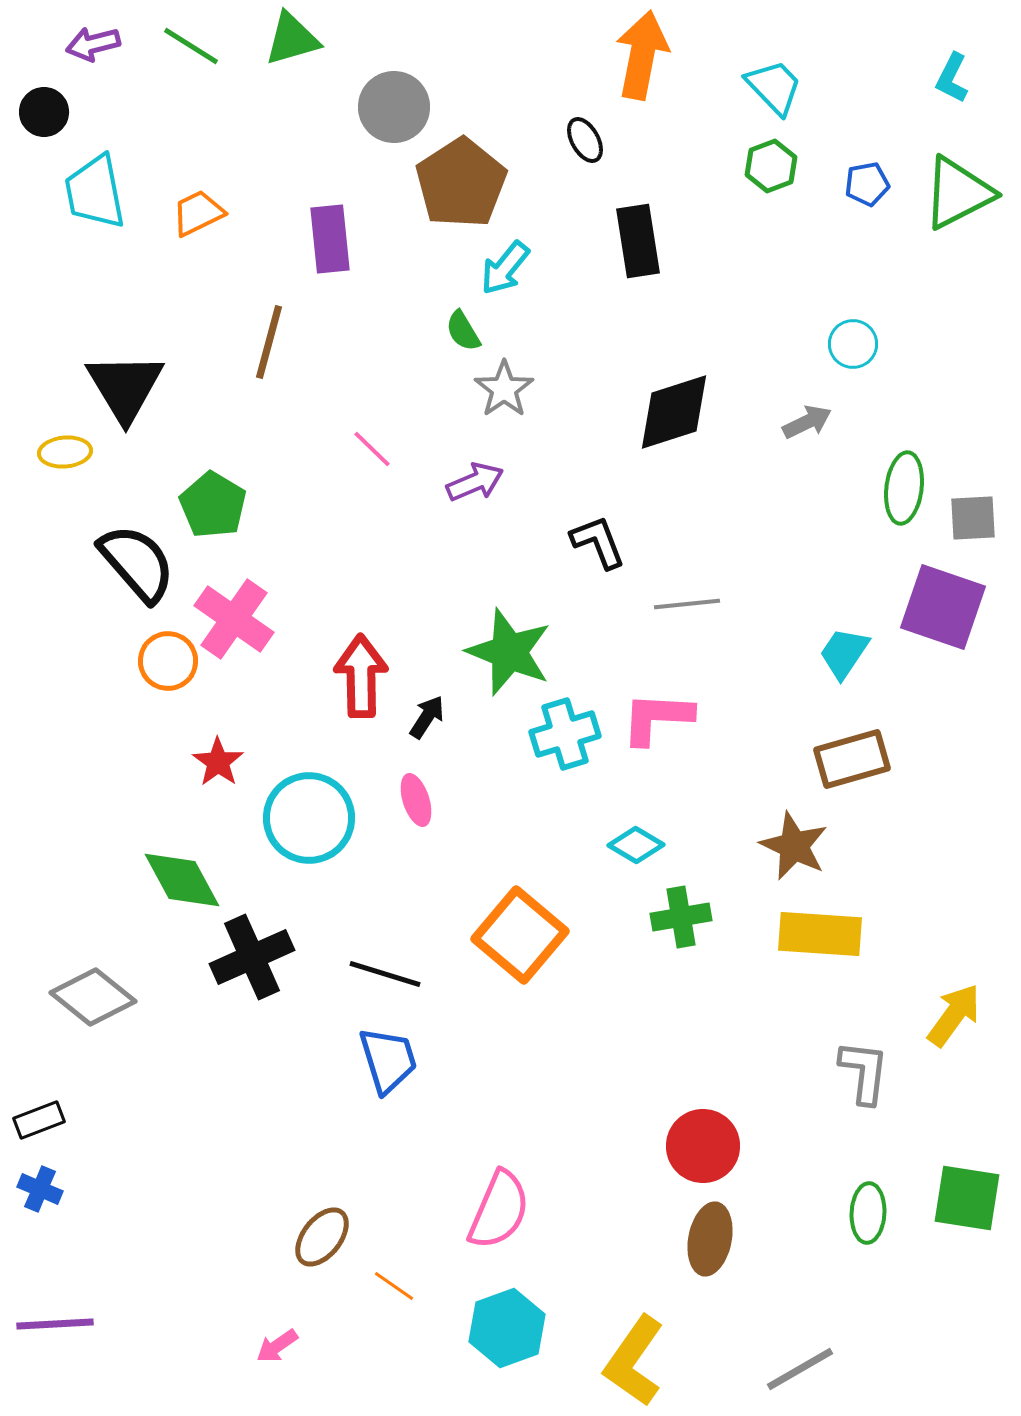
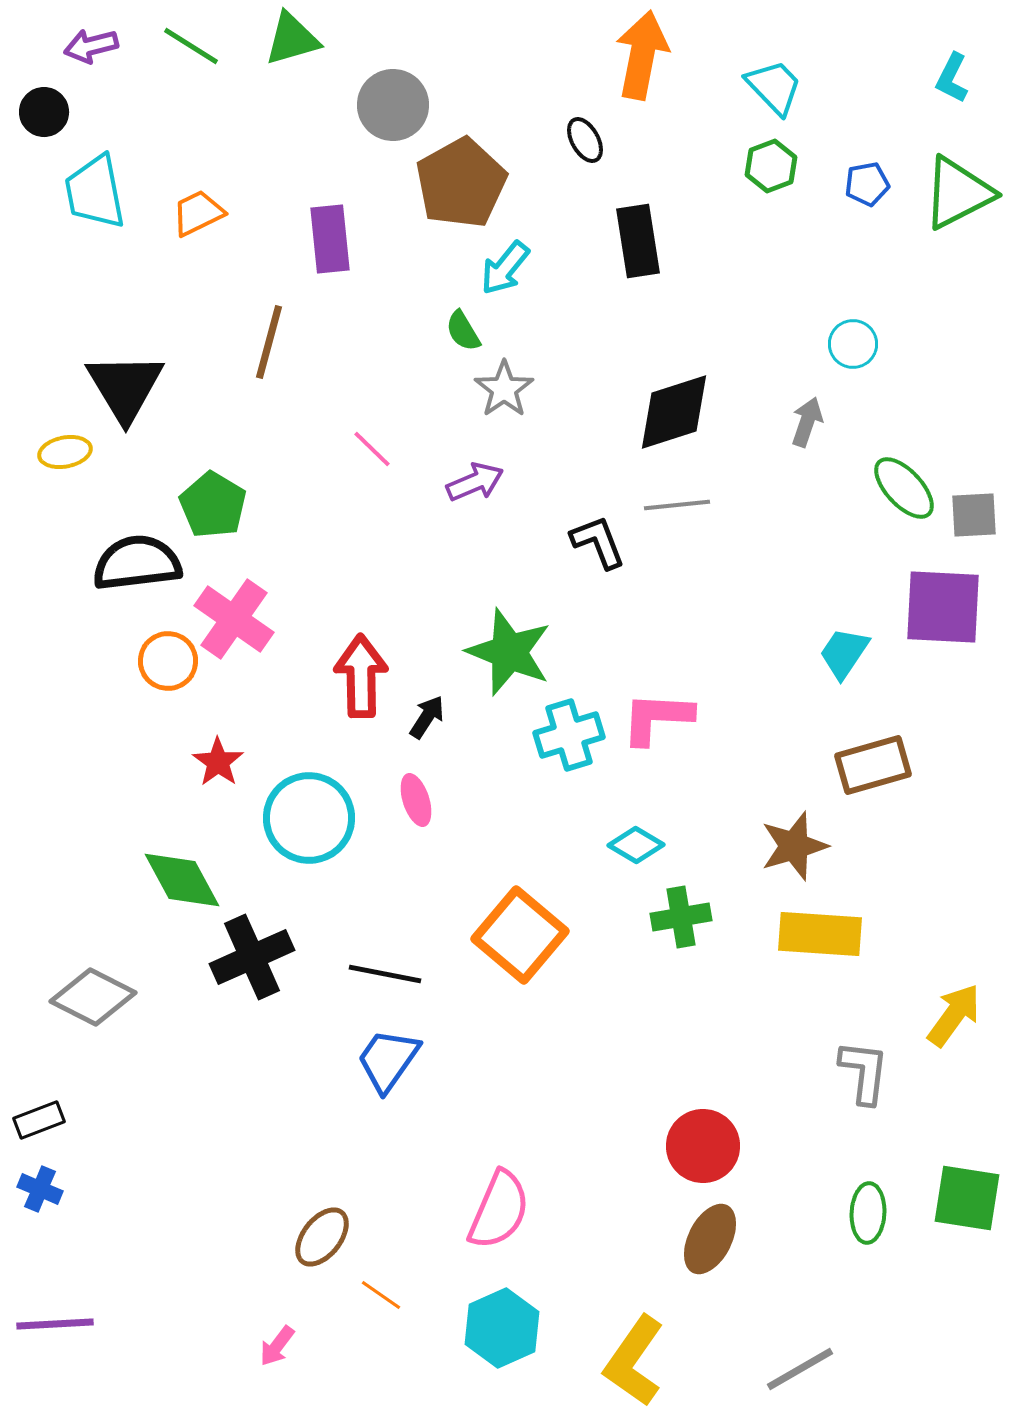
purple arrow at (93, 44): moved 2 px left, 2 px down
gray circle at (394, 107): moved 1 px left, 2 px up
brown pentagon at (461, 183): rotated 4 degrees clockwise
gray arrow at (807, 422): rotated 45 degrees counterclockwise
yellow ellipse at (65, 452): rotated 6 degrees counterclockwise
green ellipse at (904, 488): rotated 50 degrees counterclockwise
gray square at (973, 518): moved 1 px right, 3 px up
black semicircle at (137, 563): rotated 56 degrees counterclockwise
gray line at (687, 604): moved 10 px left, 99 px up
purple square at (943, 607): rotated 16 degrees counterclockwise
cyan cross at (565, 734): moved 4 px right, 1 px down
brown rectangle at (852, 759): moved 21 px right, 6 px down
brown star at (794, 846): rotated 30 degrees clockwise
black line at (385, 974): rotated 6 degrees counterclockwise
gray diamond at (93, 997): rotated 12 degrees counterclockwise
blue trapezoid at (388, 1060): rotated 128 degrees counterclockwise
brown ellipse at (710, 1239): rotated 16 degrees clockwise
orange line at (394, 1286): moved 13 px left, 9 px down
cyan hexagon at (507, 1328): moved 5 px left; rotated 4 degrees counterclockwise
pink arrow at (277, 1346): rotated 18 degrees counterclockwise
